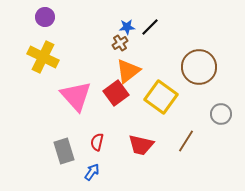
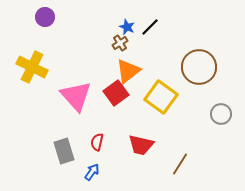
blue star: rotated 28 degrees clockwise
yellow cross: moved 11 px left, 10 px down
brown line: moved 6 px left, 23 px down
